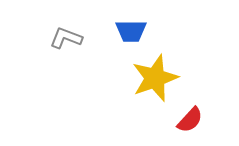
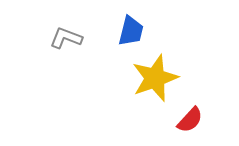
blue trapezoid: rotated 76 degrees counterclockwise
